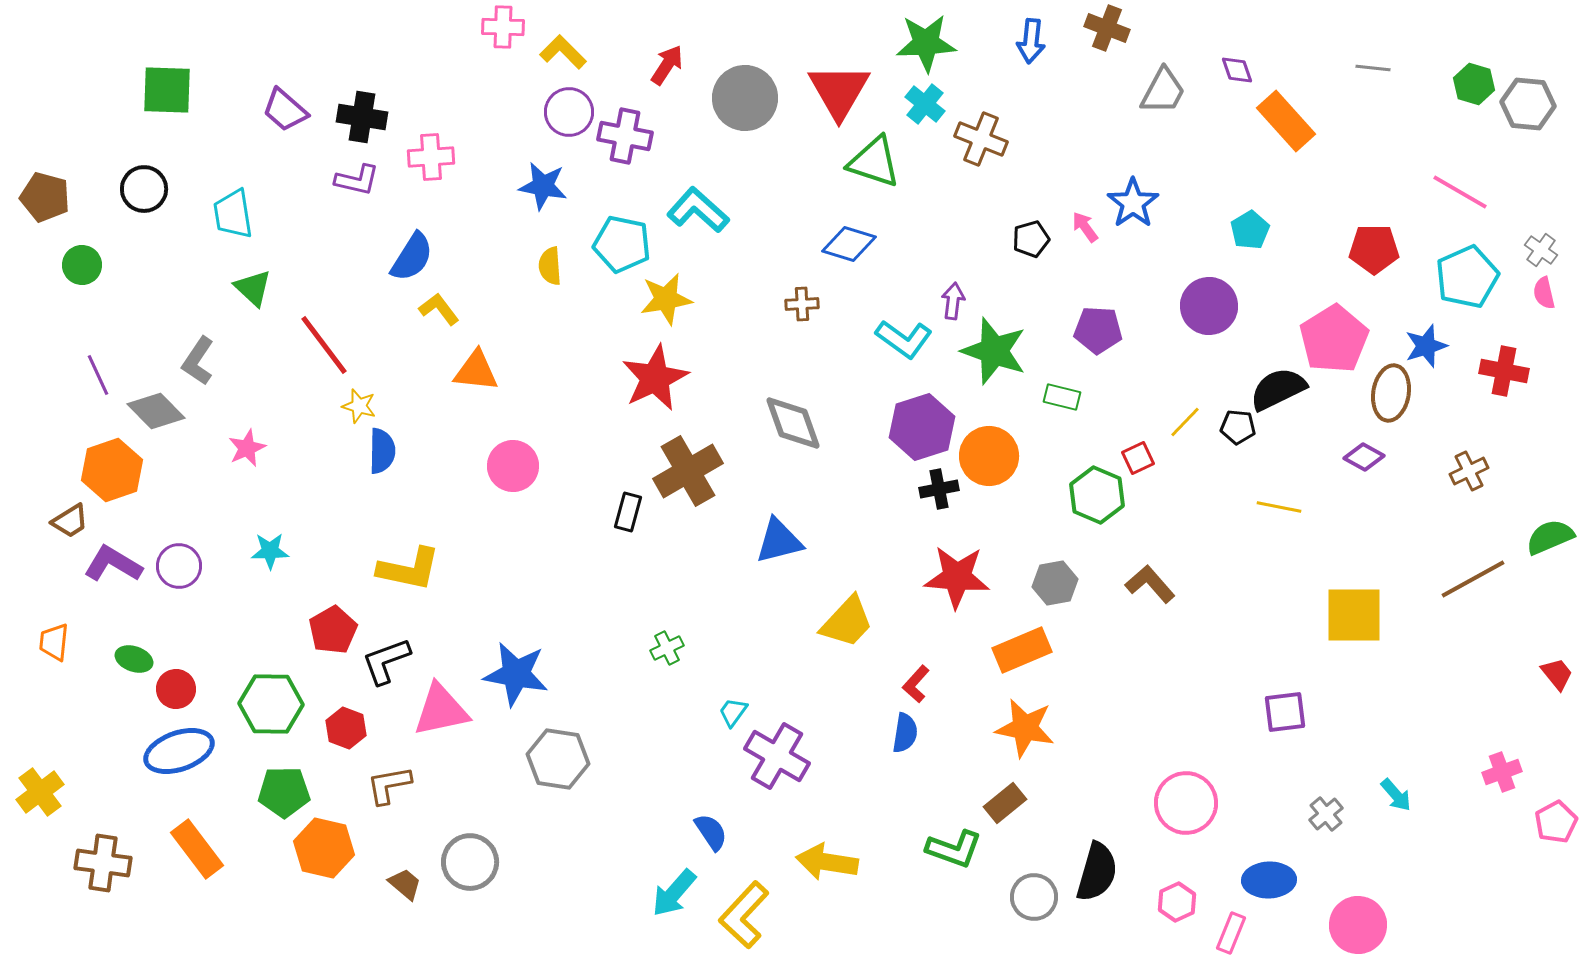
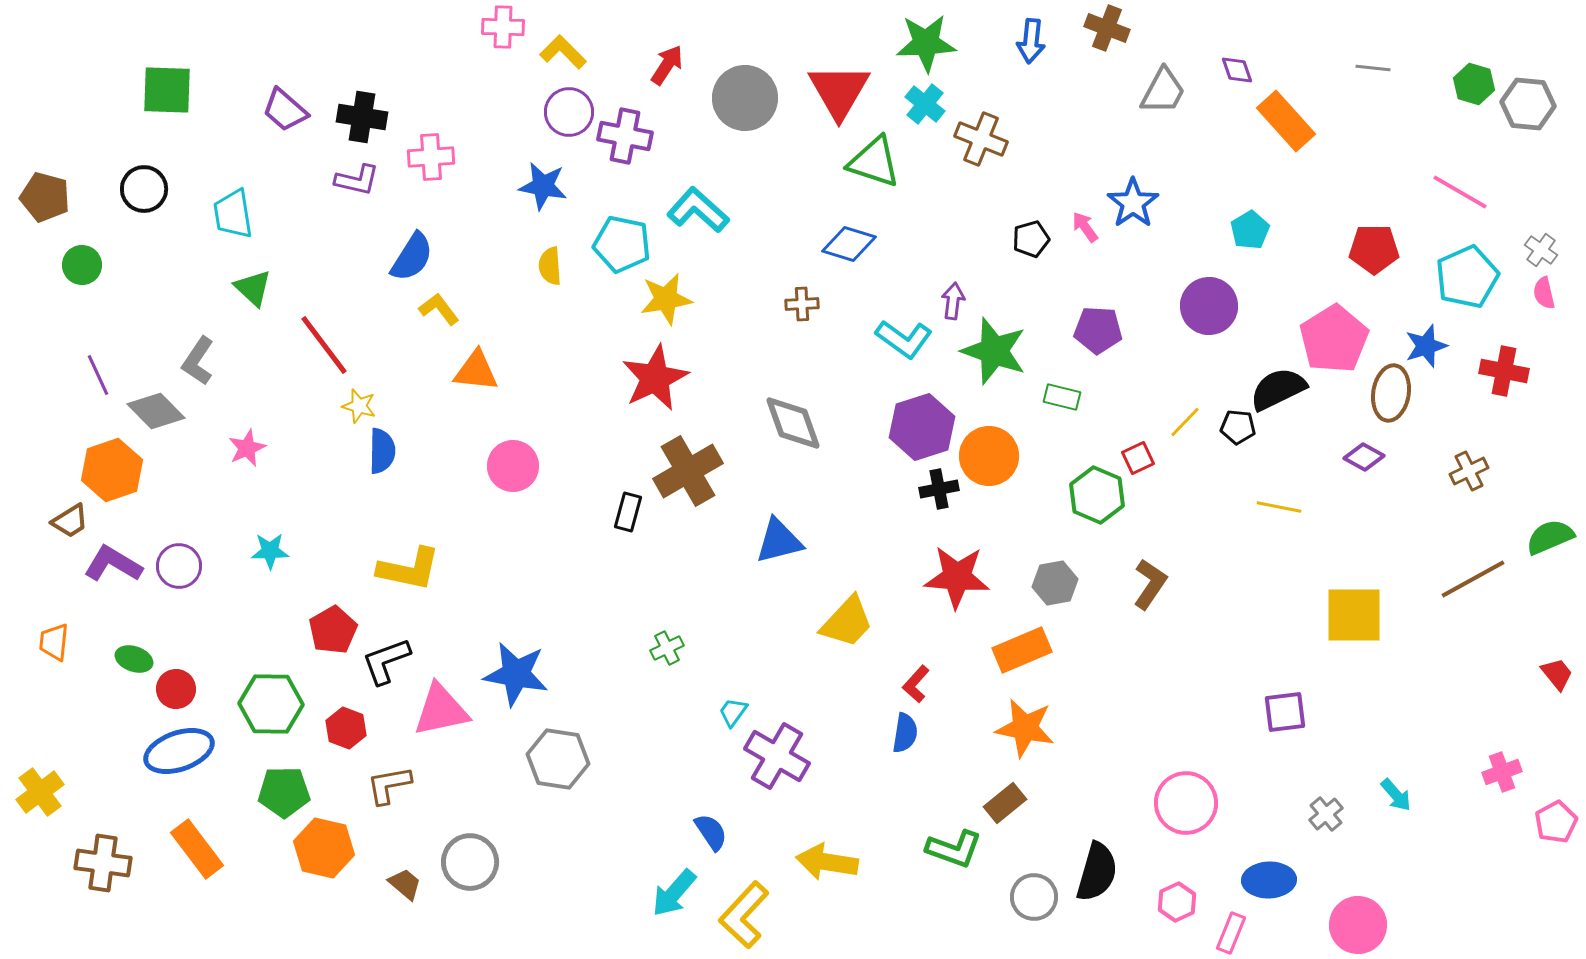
brown L-shape at (1150, 584): rotated 75 degrees clockwise
